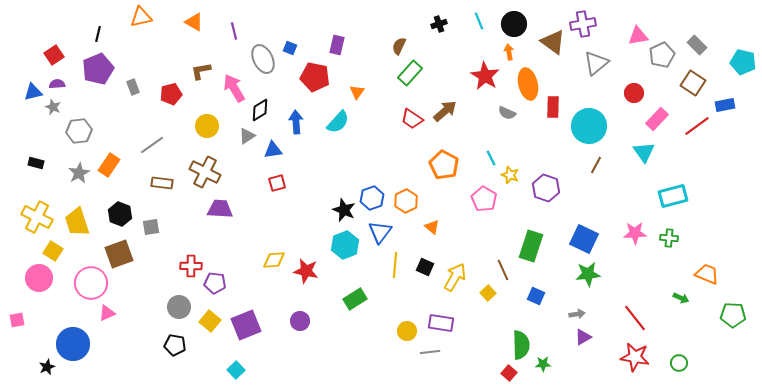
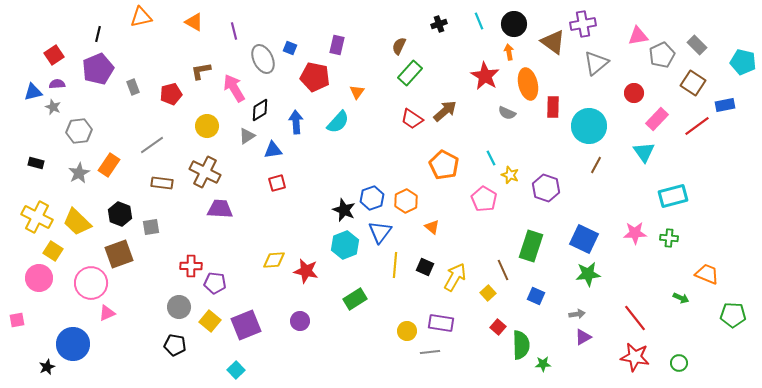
yellow trapezoid at (77, 222): rotated 28 degrees counterclockwise
red square at (509, 373): moved 11 px left, 46 px up
